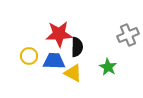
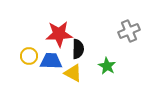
gray cross: moved 1 px right, 4 px up
black semicircle: moved 1 px right, 2 px down
blue trapezoid: moved 3 px left
green star: moved 1 px left, 1 px up
